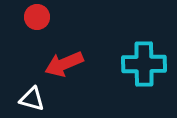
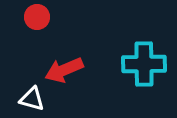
red arrow: moved 6 px down
